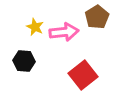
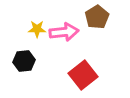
yellow star: moved 2 px right, 2 px down; rotated 24 degrees counterclockwise
black hexagon: rotated 10 degrees counterclockwise
